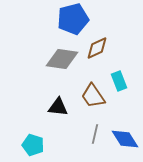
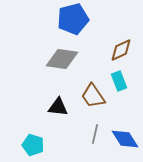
brown diamond: moved 24 px right, 2 px down
